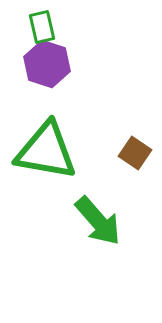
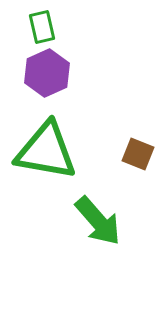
purple hexagon: moved 9 px down; rotated 18 degrees clockwise
brown square: moved 3 px right, 1 px down; rotated 12 degrees counterclockwise
